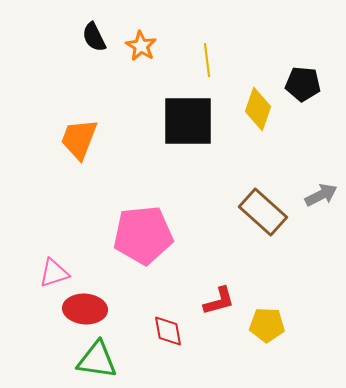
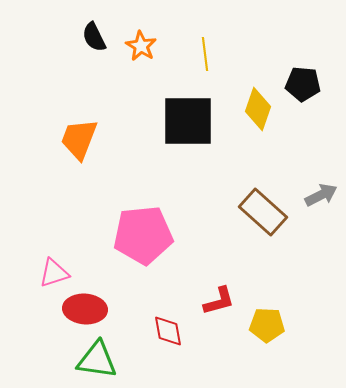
yellow line: moved 2 px left, 6 px up
